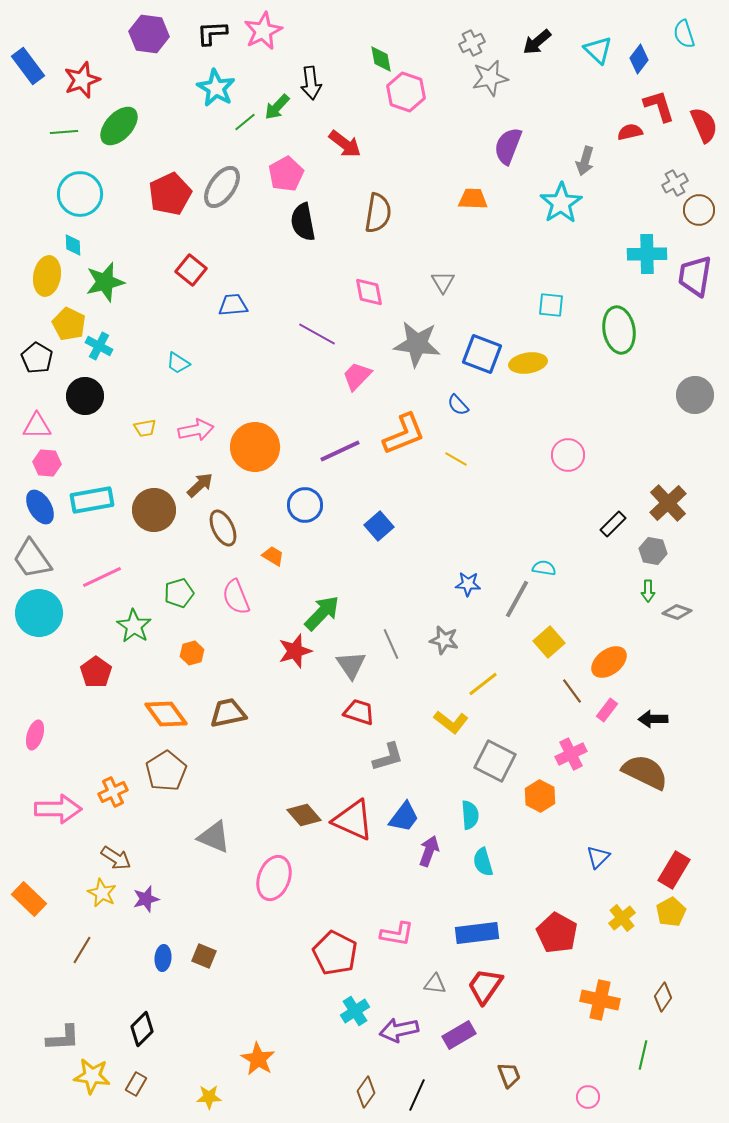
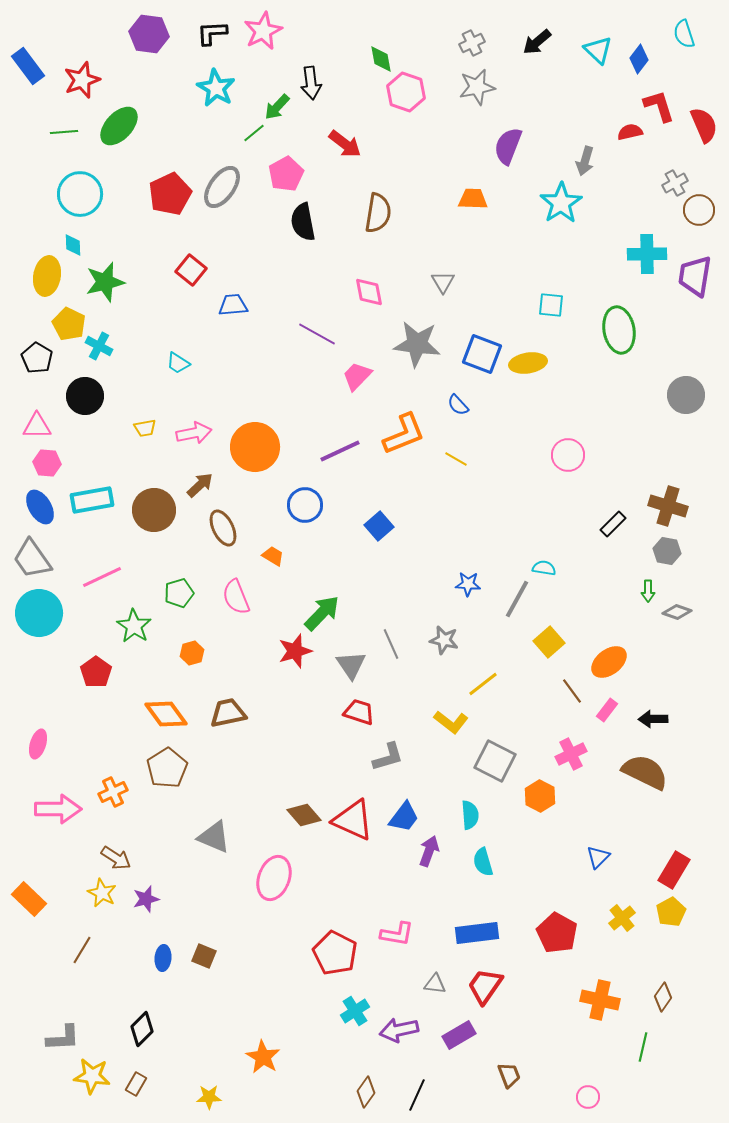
gray star at (490, 78): moved 13 px left, 9 px down
green line at (245, 122): moved 9 px right, 11 px down
gray circle at (695, 395): moved 9 px left
pink arrow at (196, 430): moved 2 px left, 3 px down
brown cross at (668, 503): moved 3 px down; rotated 30 degrees counterclockwise
gray hexagon at (653, 551): moved 14 px right
pink ellipse at (35, 735): moved 3 px right, 9 px down
brown pentagon at (166, 771): moved 1 px right, 3 px up
green line at (643, 1055): moved 8 px up
orange star at (258, 1059): moved 5 px right, 2 px up
